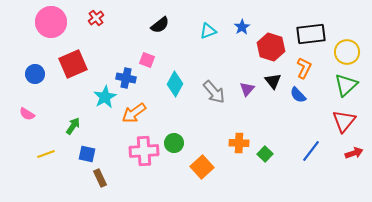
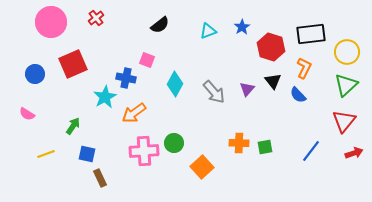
green square: moved 7 px up; rotated 35 degrees clockwise
